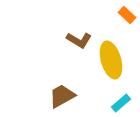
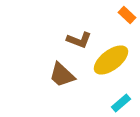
brown L-shape: rotated 10 degrees counterclockwise
yellow ellipse: rotated 69 degrees clockwise
brown trapezoid: moved 21 px up; rotated 108 degrees counterclockwise
